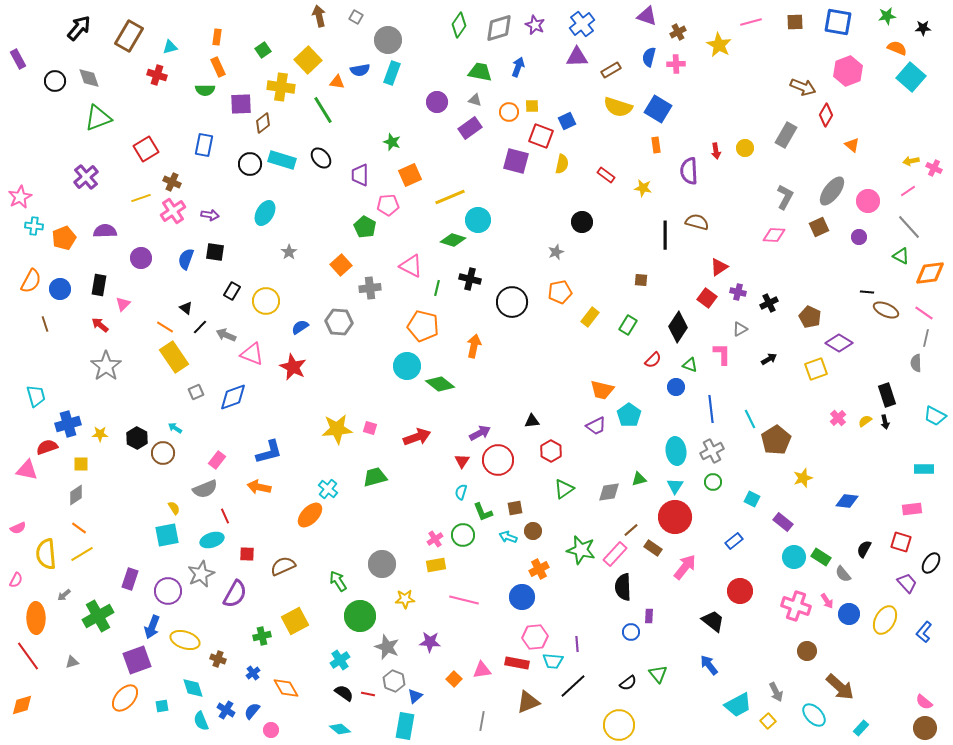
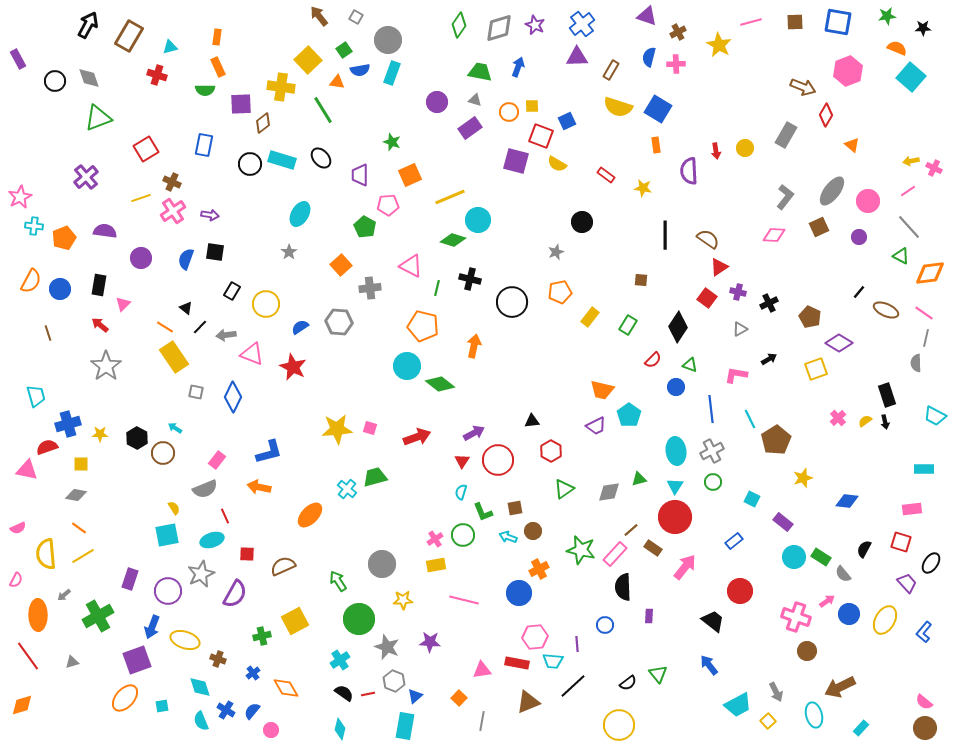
brown arrow at (319, 16): rotated 25 degrees counterclockwise
black arrow at (79, 28): moved 9 px right, 3 px up; rotated 12 degrees counterclockwise
green square at (263, 50): moved 81 px right
brown rectangle at (611, 70): rotated 30 degrees counterclockwise
yellow semicircle at (562, 164): moved 5 px left; rotated 108 degrees clockwise
gray L-shape at (785, 197): rotated 10 degrees clockwise
cyan ellipse at (265, 213): moved 35 px right, 1 px down
brown semicircle at (697, 222): moved 11 px right, 17 px down; rotated 20 degrees clockwise
purple semicircle at (105, 231): rotated 10 degrees clockwise
black line at (867, 292): moved 8 px left; rotated 56 degrees counterclockwise
yellow circle at (266, 301): moved 3 px down
brown line at (45, 324): moved 3 px right, 9 px down
gray arrow at (226, 335): rotated 30 degrees counterclockwise
pink L-shape at (722, 354): moved 14 px right, 21 px down; rotated 80 degrees counterclockwise
gray square at (196, 392): rotated 35 degrees clockwise
blue diamond at (233, 397): rotated 44 degrees counterclockwise
purple arrow at (480, 433): moved 6 px left
cyan cross at (328, 489): moved 19 px right
gray diamond at (76, 495): rotated 45 degrees clockwise
yellow line at (82, 554): moved 1 px right, 2 px down
blue circle at (522, 597): moved 3 px left, 4 px up
yellow star at (405, 599): moved 2 px left, 1 px down
pink arrow at (827, 601): rotated 91 degrees counterclockwise
pink cross at (796, 606): moved 11 px down
green circle at (360, 616): moved 1 px left, 3 px down
orange ellipse at (36, 618): moved 2 px right, 3 px up
blue circle at (631, 632): moved 26 px left, 7 px up
orange square at (454, 679): moved 5 px right, 19 px down
brown arrow at (840, 687): rotated 112 degrees clockwise
cyan diamond at (193, 688): moved 7 px right, 1 px up
red line at (368, 694): rotated 24 degrees counterclockwise
cyan ellipse at (814, 715): rotated 30 degrees clockwise
cyan diamond at (340, 729): rotated 65 degrees clockwise
